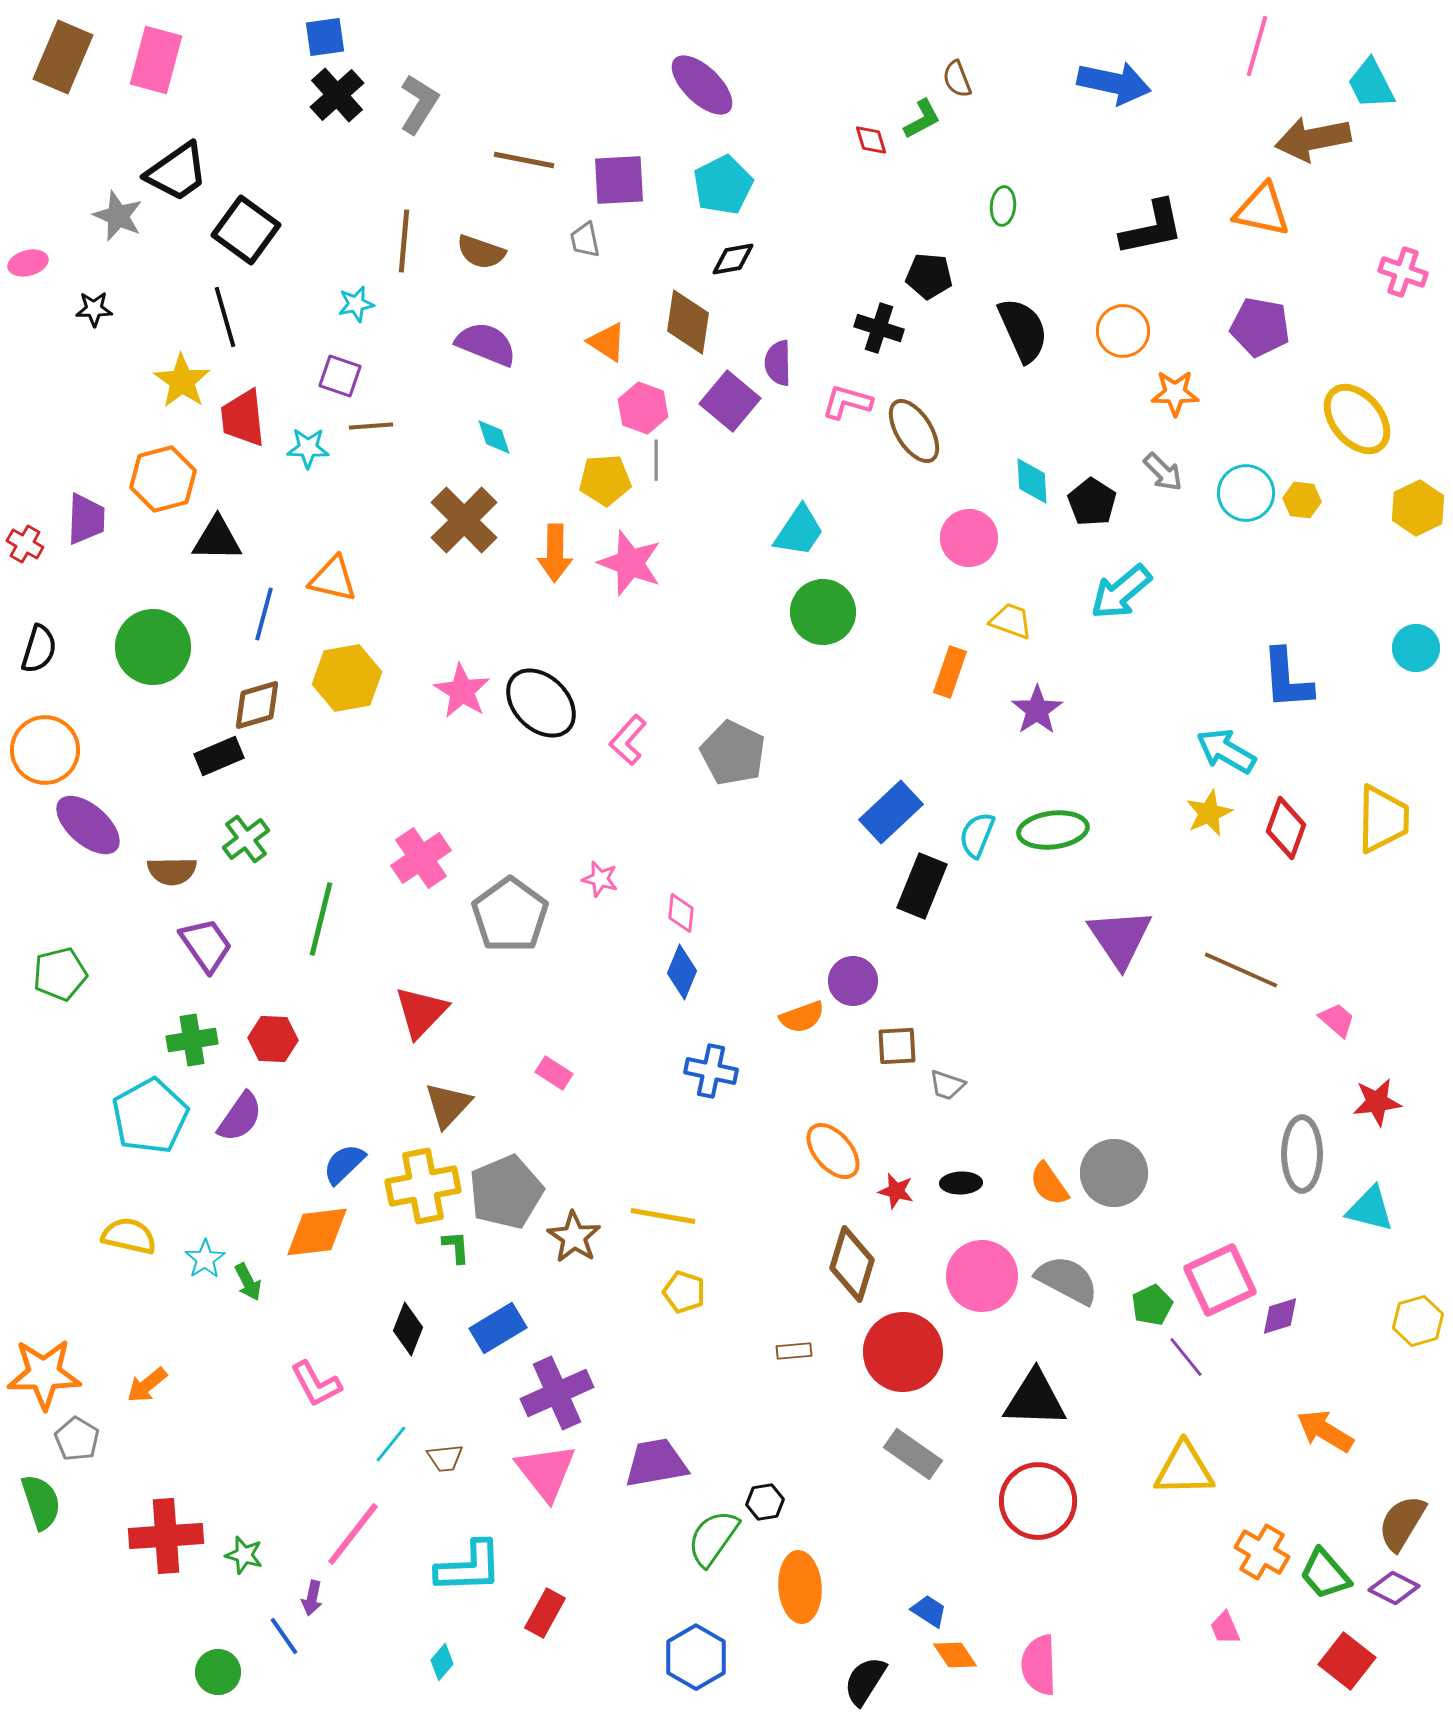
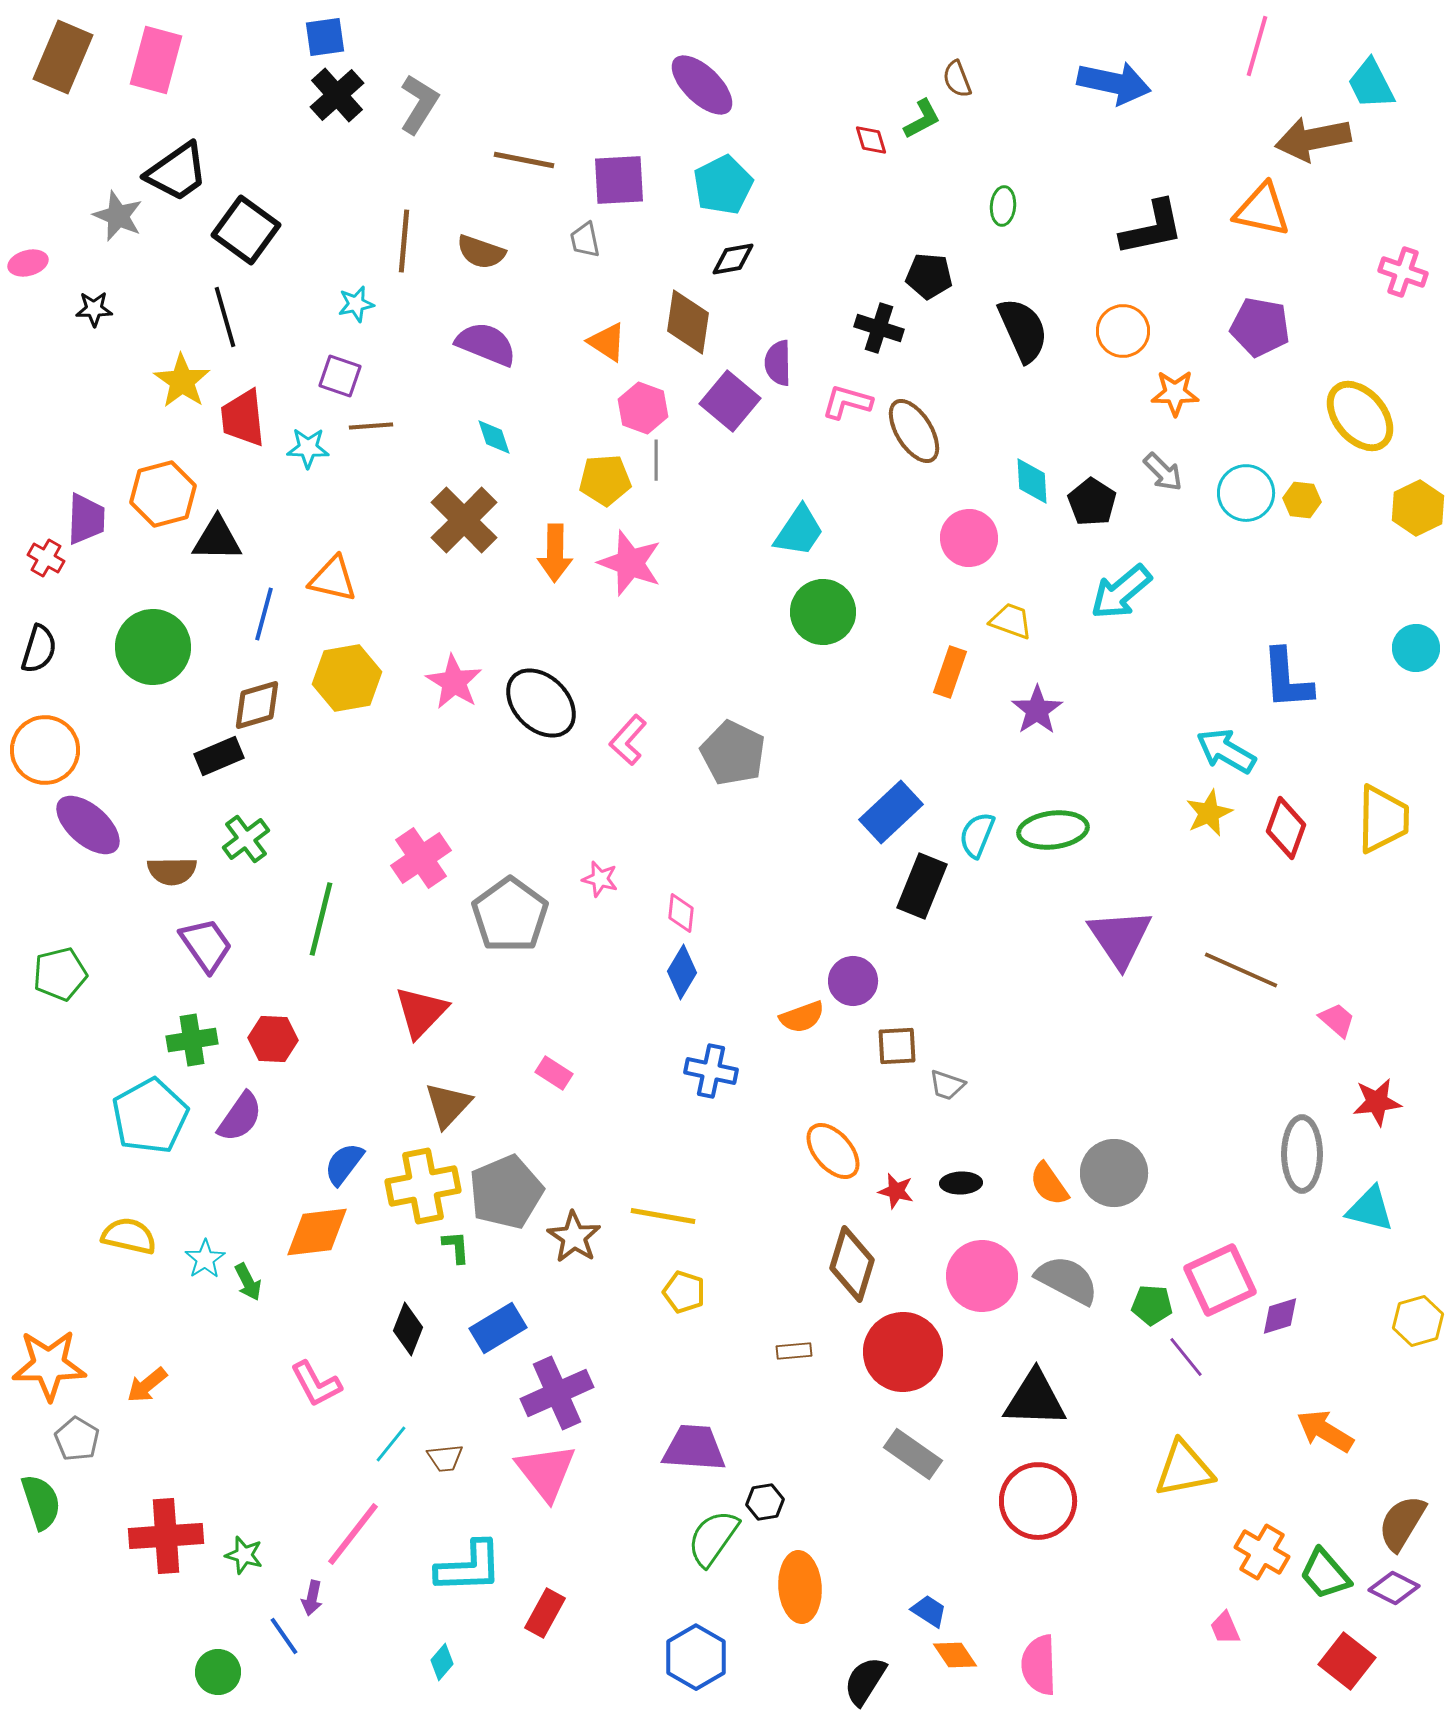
yellow ellipse at (1357, 419): moved 3 px right, 3 px up
orange hexagon at (163, 479): moved 15 px down
red cross at (25, 544): moved 21 px right, 14 px down
pink star at (462, 691): moved 8 px left, 9 px up
blue diamond at (682, 972): rotated 8 degrees clockwise
blue semicircle at (344, 1164): rotated 9 degrees counterclockwise
green pentagon at (1152, 1305): rotated 30 degrees clockwise
orange star at (44, 1374): moved 5 px right, 9 px up
purple trapezoid at (656, 1463): moved 38 px right, 15 px up; rotated 14 degrees clockwise
yellow triangle at (1184, 1469): rotated 10 degrees counterclockwise
